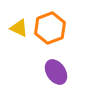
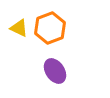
purple ellipse: moved 1 px left, 1 px up
